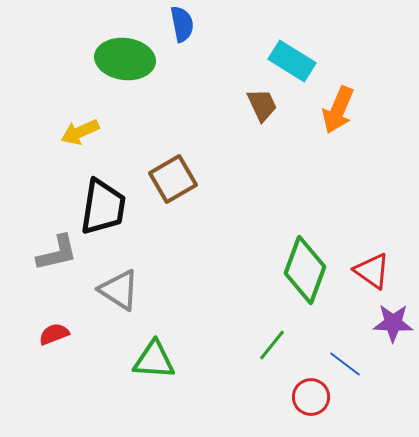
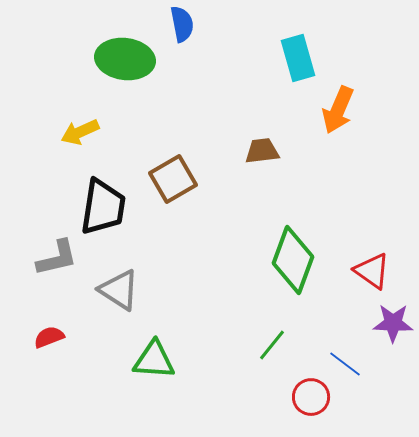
cyan rectangle: moved 6 px right, 3 px up; rotated 42 degrees clockwise
brown trapezoid: moved 46 px down; rotated 72 degrees counterclockwise
gray L-shape: moved 5 px down
green diamond: moved 12 px left, 10 px up
red semicircle: moved 5 px left, 3 px down
